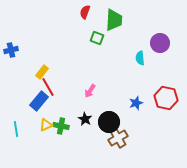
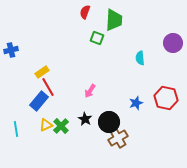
purple circle: moved 13 px right
yellow rectangle: rotated 16 degrees clockwise
green cross: rotated 35 degrees clockwise
